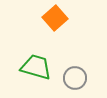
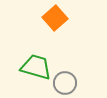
gray circle: moved 10 px left, 5 px down
